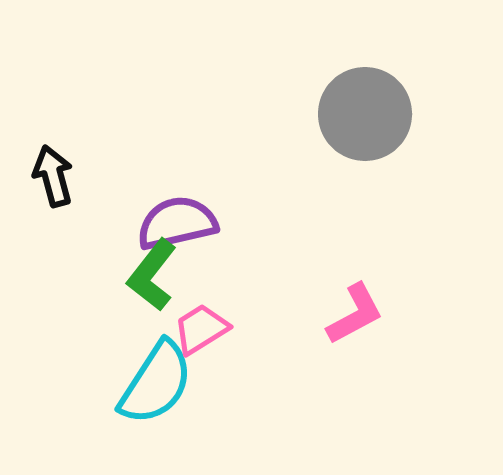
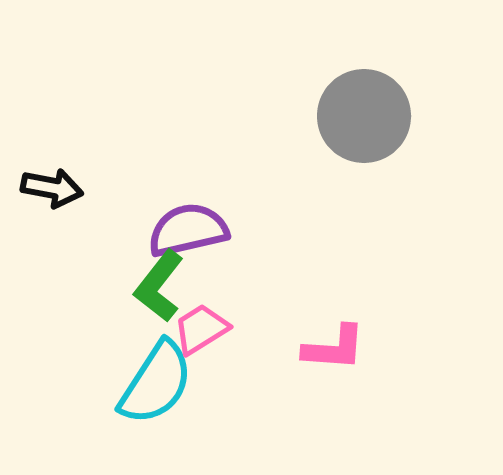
gray circle: moved 1 px left, 2 px down
black arrow: moved 1 px left, 12 px down; rotated 116 degrees clockwise
purple semicircle: moved 11 px right, 7 px down
green L-shape: moved 7 px right, 11 px down
pink L-shape: moved 21 px left, 34 px down; rotated 32 degrees clockwise
